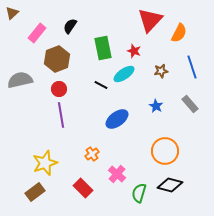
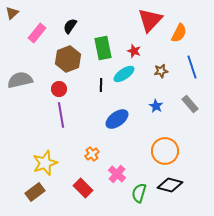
brown hexagon: moved 11 px right
black line: rotated 64 degrees clockwise
